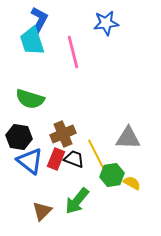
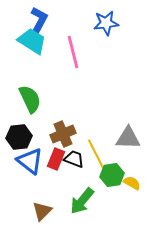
cyan trapezoid: rotated 140 degrees clockwise
green semicircle: rotated 132 degrees counterclockwise
black hexagon: rotated 15 degrees counterclockwise
green arrow: moved 5 px right
